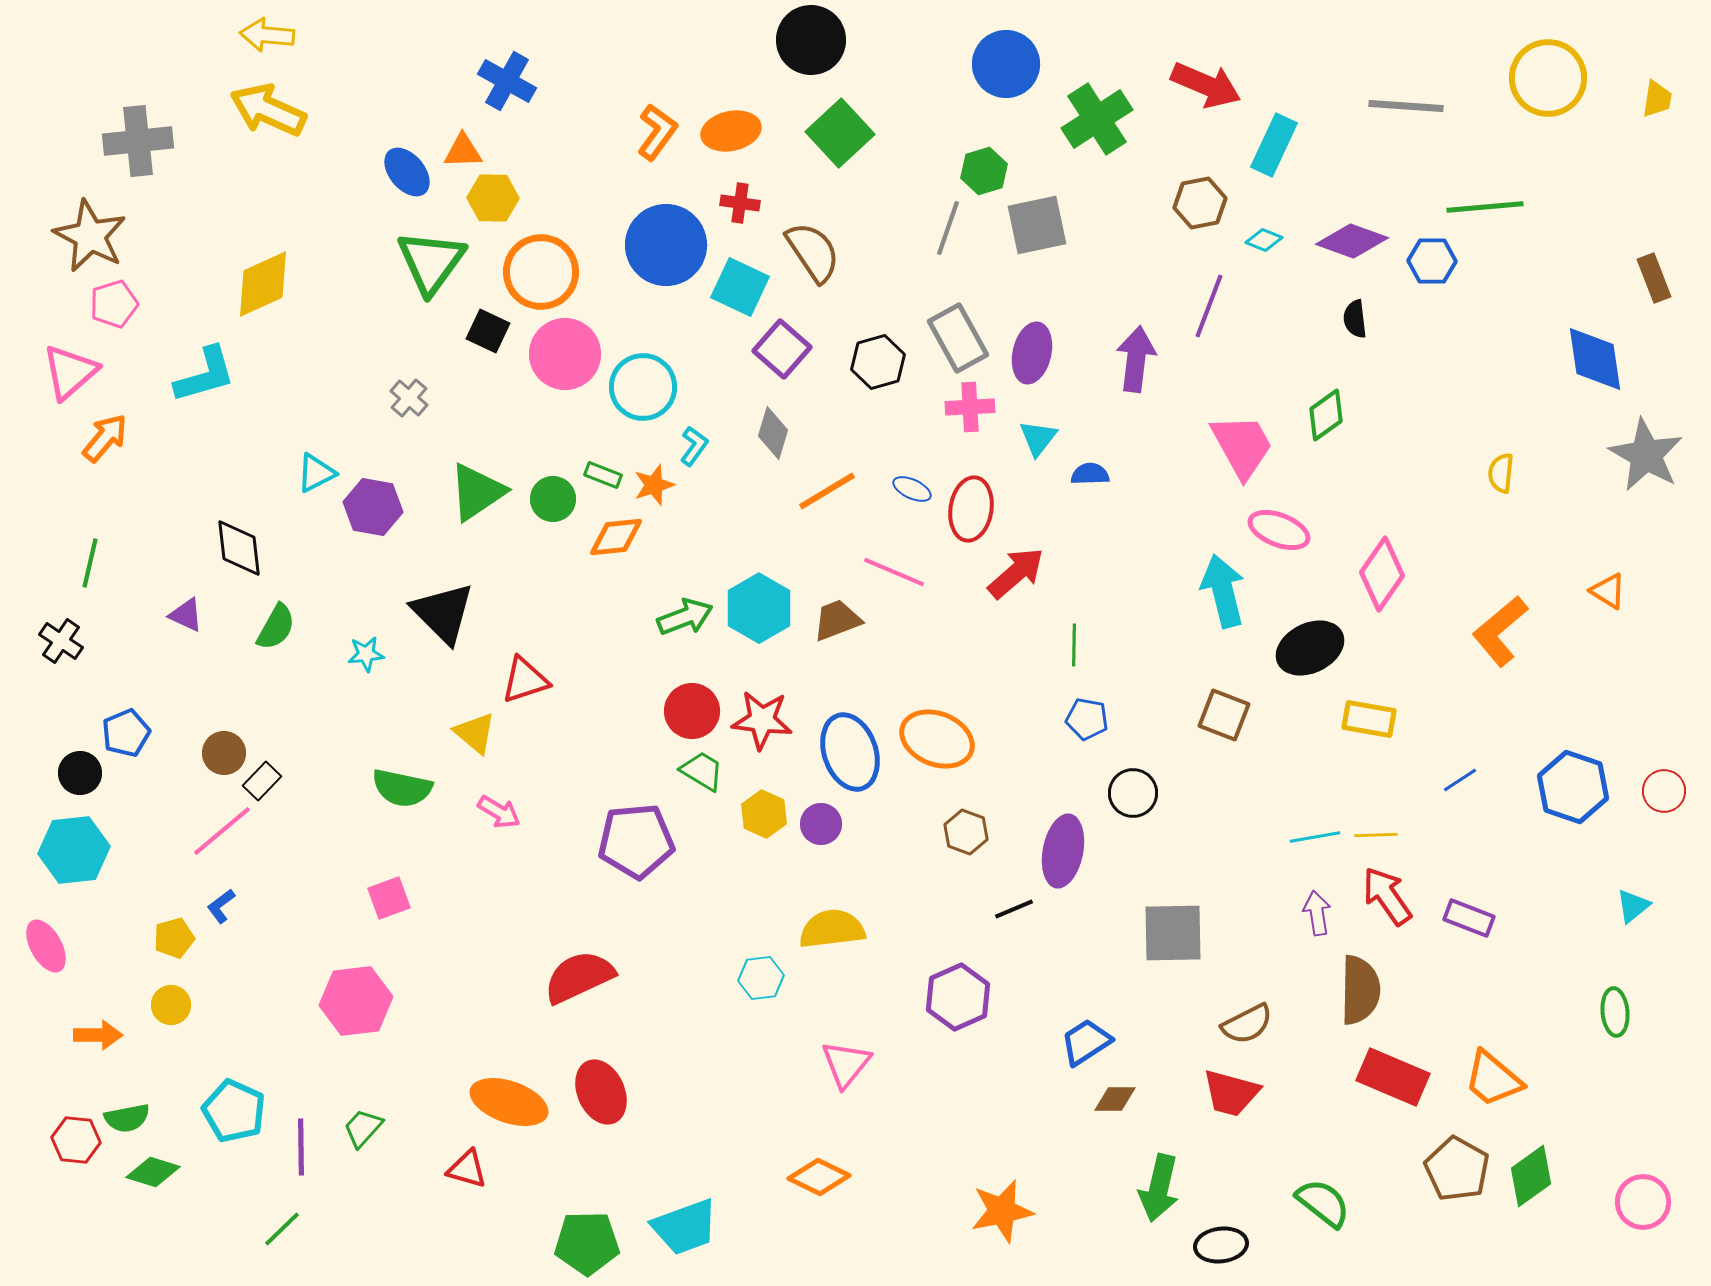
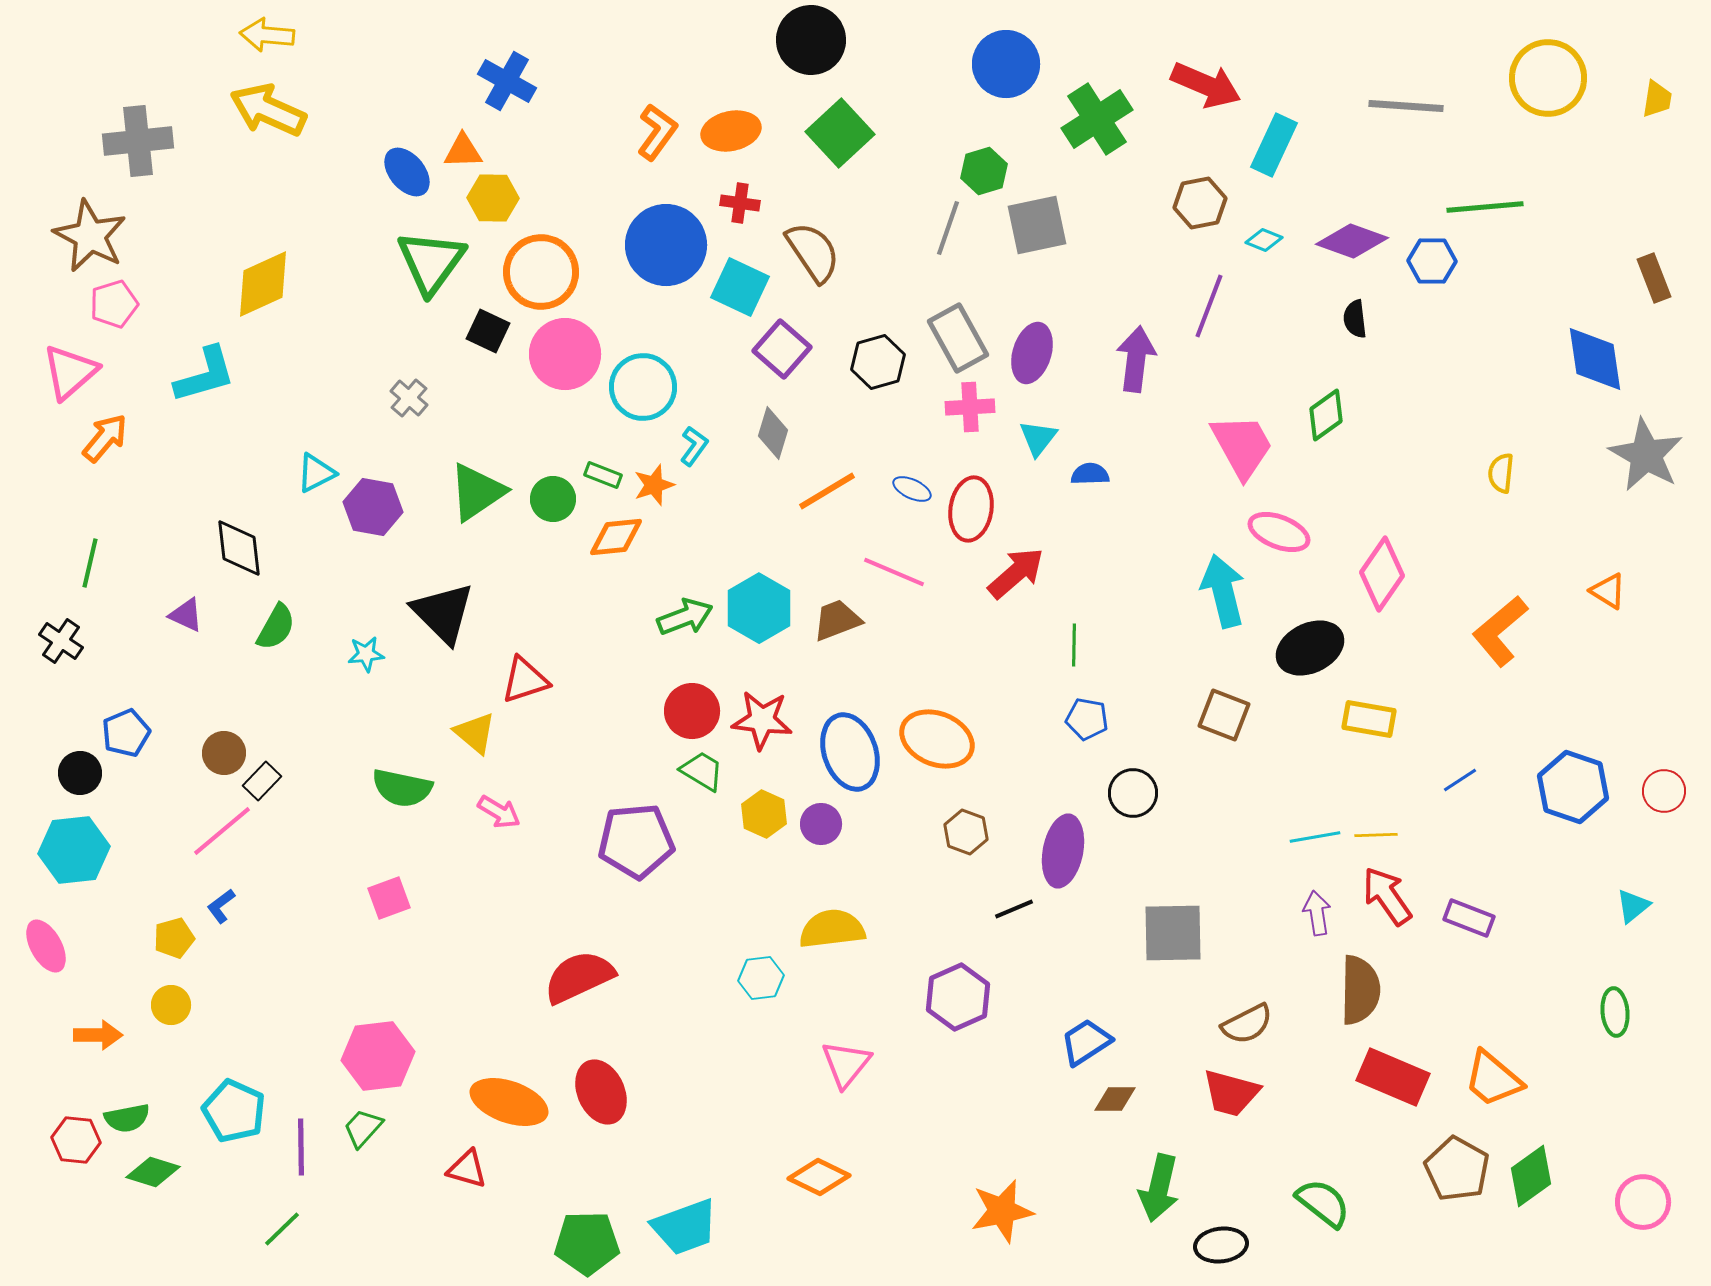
purple ellipse at (1032, 353): rotated 4 degrees clockwise
pink ellipse at (1279, 530): moved 2 px down
pink hexagon at (356, 1001): moved 22 px right, 55 px down
